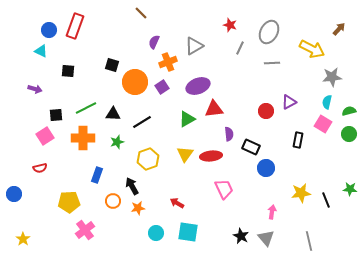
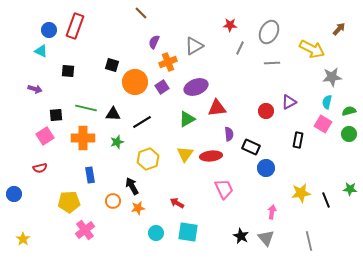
red star at (230, 25): rotated 16 degrees counterclockwise
purple ellipse at (198, 86): moved 2 px left, 1 px down
green line at (86, 108): rotated 40 degrees clockwise
red triangle at (214, 109): moved 3 px right, 1 px up
blue rectangle at (97, 175): moved 7 px left; rotated 28 degrees counterclockwise
